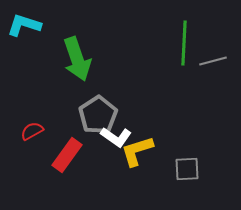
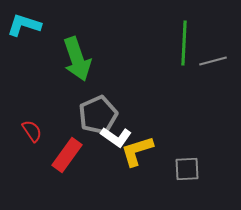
gray pentagon: rotated 9 degrees clockwise
red semicircle: rotated 85 degrees clockwise
